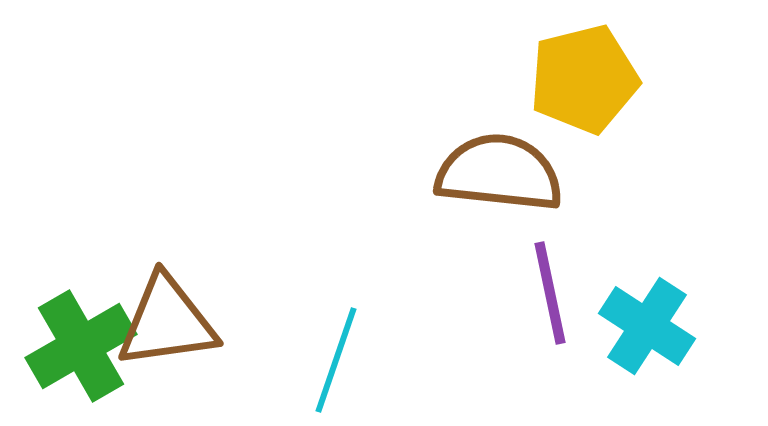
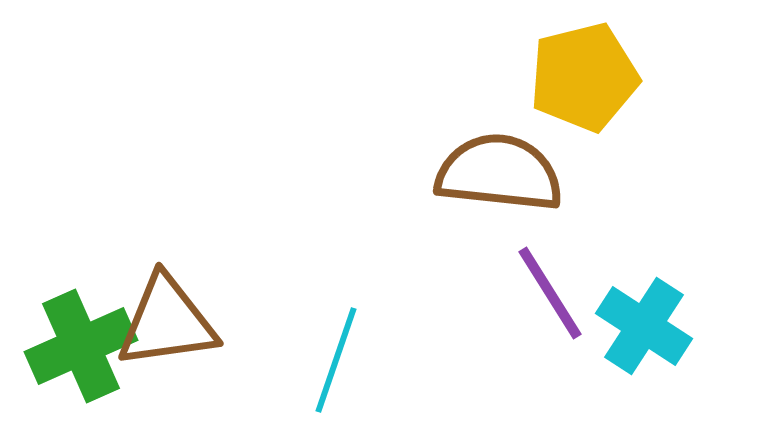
yellow pentagon: moved 2 px up
purple line: rotated 20 degrees counterclockwise
cyan cross: moved 3 px left
green cross: rotated 6 degrees clockwise
